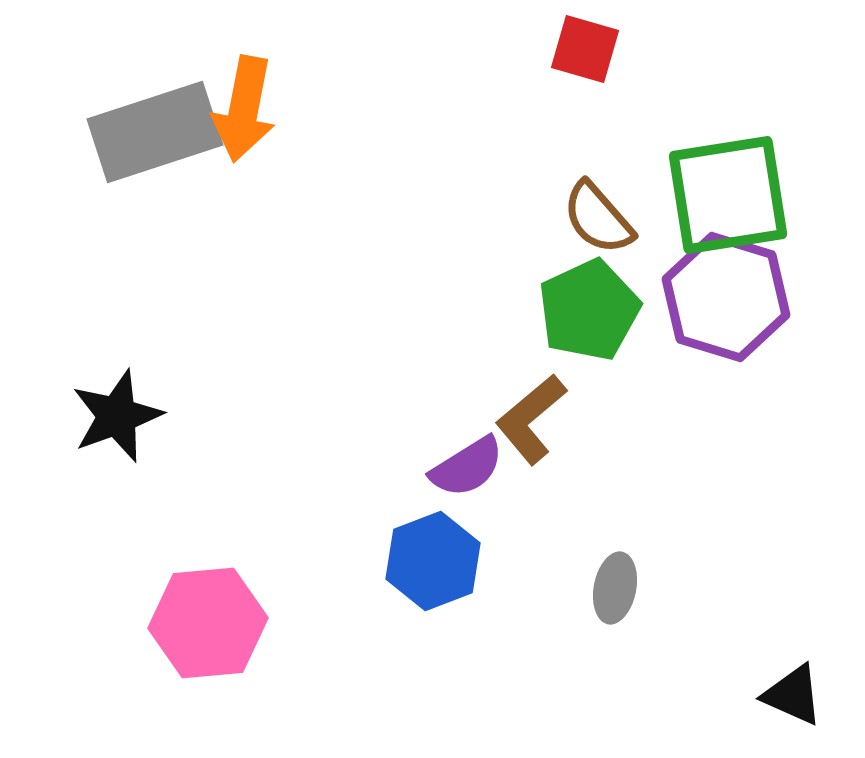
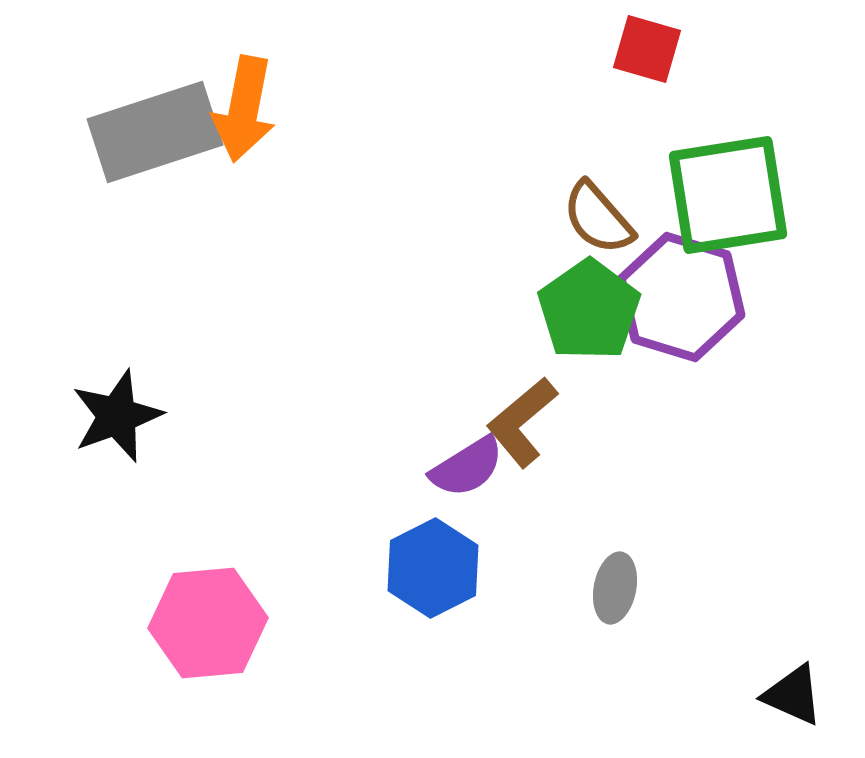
red square: moved 62 px right
purple hexagon: moved 45 px left
green pentagon: rotated 10 degrees counterclockwise
brown L-shape: moved 9 px left, 3 px down
blue hexagon: moved 7 px down; rotated 6 degrees counterclockwise
